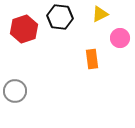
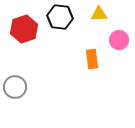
yellow triangle: moved 1 px left; rotated 24 degrees clockwise
pink circle: moved 1 px left, 2 px down
gray circle: moved 4 px up
